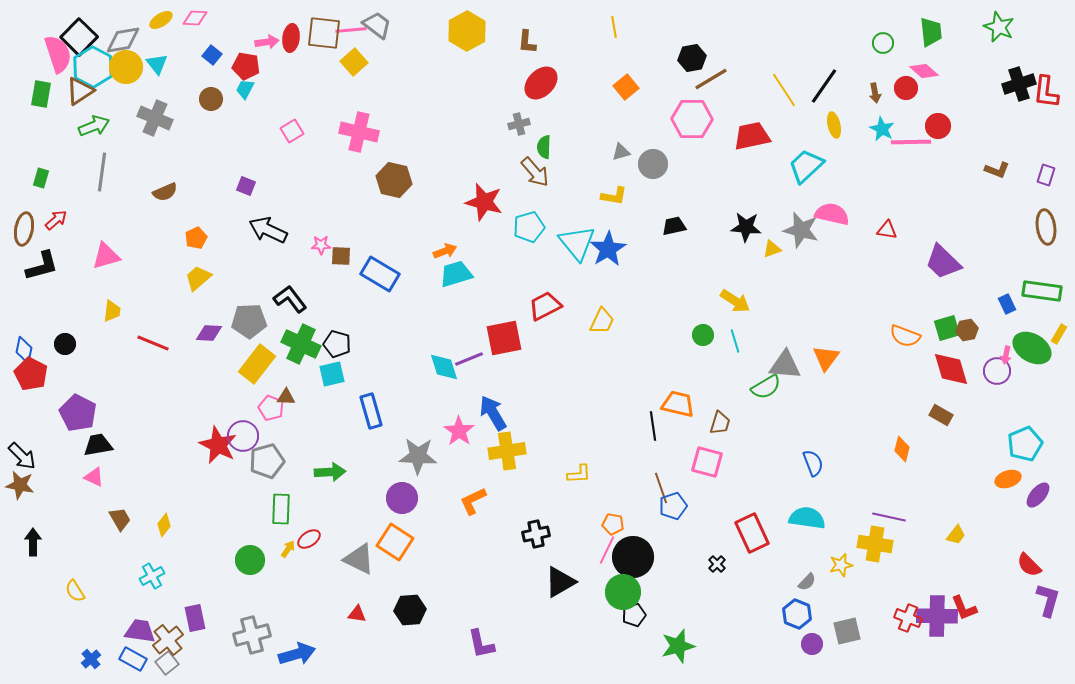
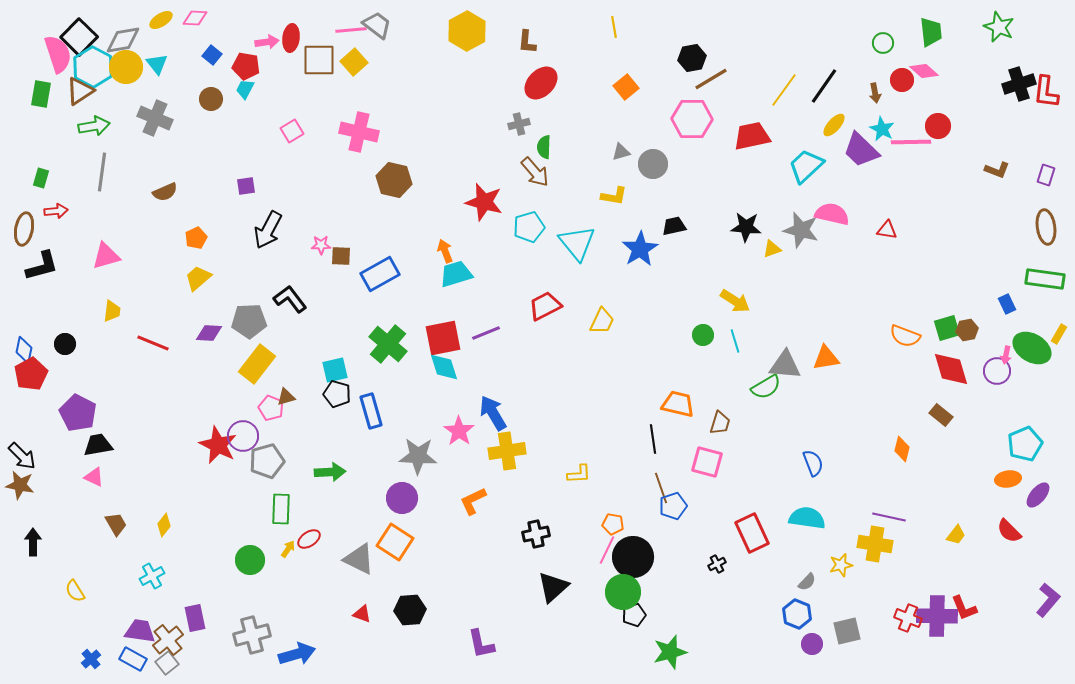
brown square at (324, 33): moved 5 px left, 27 px down; rotated 6 degrees counterclockwise
red circle at (906, 88): moved 4 px left, 8 px up
yellow line at (784, 90): rotated 69 degrees clockwise
yellow ellipse at (834, 125): rotated 55 degrees clockwise
green arrow at (94, 126): rotated 12 degrees clockwise
purple square at (246, 186): rotated 30 degrees counterclockwise
red arrow at (56, 220): moved 9 px up; rotated 35 degrees clockwise
black arrow at (268, 230): rotated 87 degrees counterclockwise
blue star at (608, 249): moved 32 px right
orange arrow at (445, 251): rotated 90 degrees counterclockwise
purple trapezoid at (943, 262): moved 82 px left, 112 px up
blue rectangle at (380, 274): rotated 60 degrees counterclockwise
green rectangle at (1042, 291): moved 3 px right, 12 px up
red square at (504, 338): moved 61 px left
green cross at (301, 344): moved 87 px right; rotated 15 degrees clockwise
black pentagon at (337, 344): moved 50 px down
orange triangle at (826, 358): rotated 44 degrees clockwise
purple line at (469, 359): moved 17 px right, 26 px up
red pentagon at (31, 374): rotated 16 degrees clockwise
cyan square at (332, 374): moved 3 px right, 4 px up
brown triangle at (286, 397): rotated 18 degrees counterclockwise
brown rectangle at (941, 415): rotated 10 degrees clockwise
black line at (653, 426): moved 13 px down
orange ellipse at (1008, 479): rotated 10 degrees clockwise
brown trapezoid at (120, 519): moved 4 px left, 5 px down
black cross at (717, 564): rotated 18 degrees clockwise
red semicircle at (1029, 565): moved 20 px left, 34 px up
black triangle at (560, 582): moved 7 px left, 5 px down; rotated 12 degrees counterclockwise
purple L-shape at (1048, 600): rotated 24 degrees clockwise
red triangle at (357, 614): moved 5 px right; rotated 12 degrees clockwise
green star at (678, 646): moved 8 px left, 6 px down
